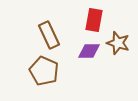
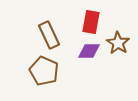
red rectangle: moved 3 px left, 2 px down
brown star: rotated 15 degrees clockwise
